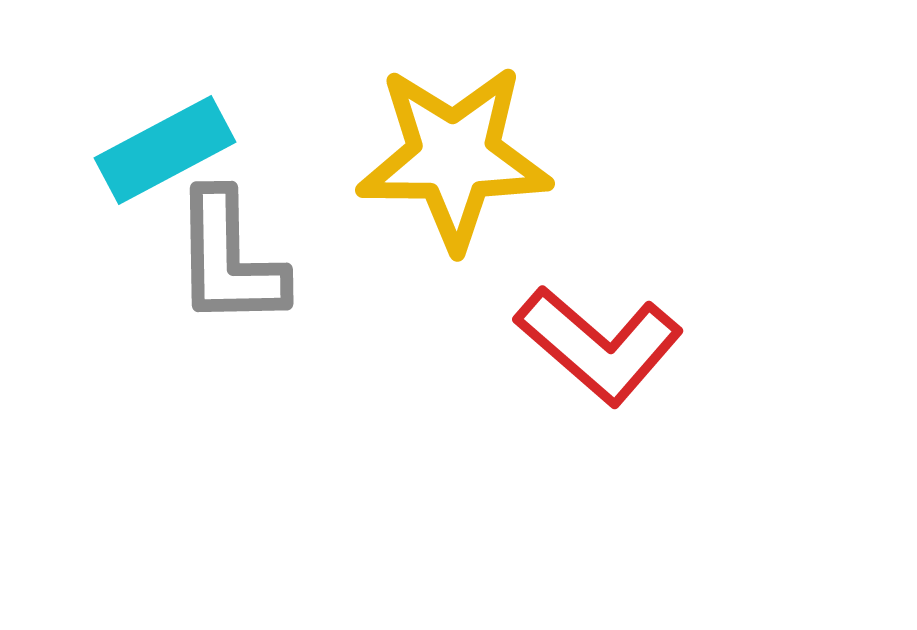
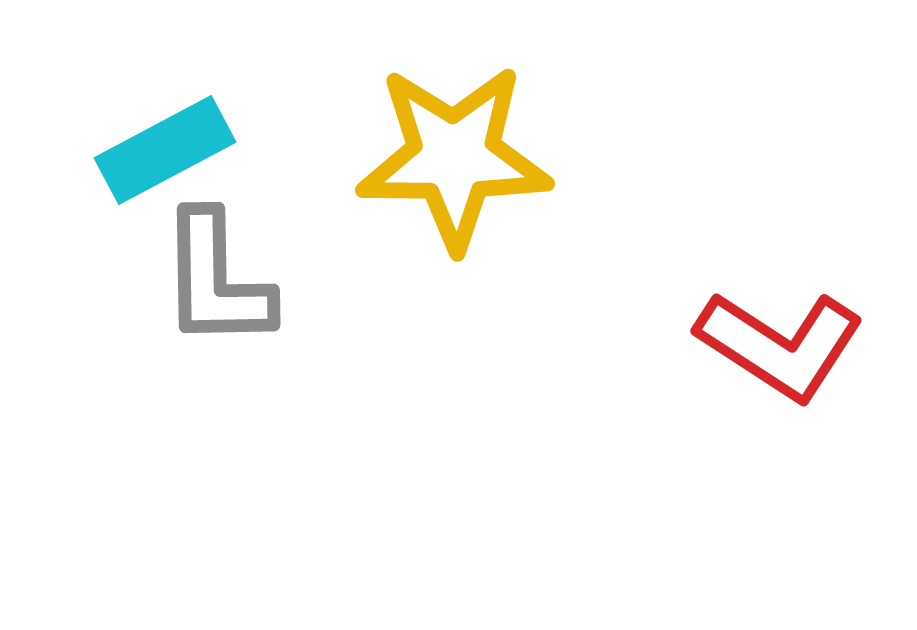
gray L-shape: moved 13 px left, 21 px down
red L-shape: moved 181 px right; rotated 8 degrees counterclockwise
